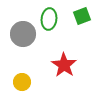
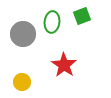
green ellipse: moved 3 px right, 3 px down
